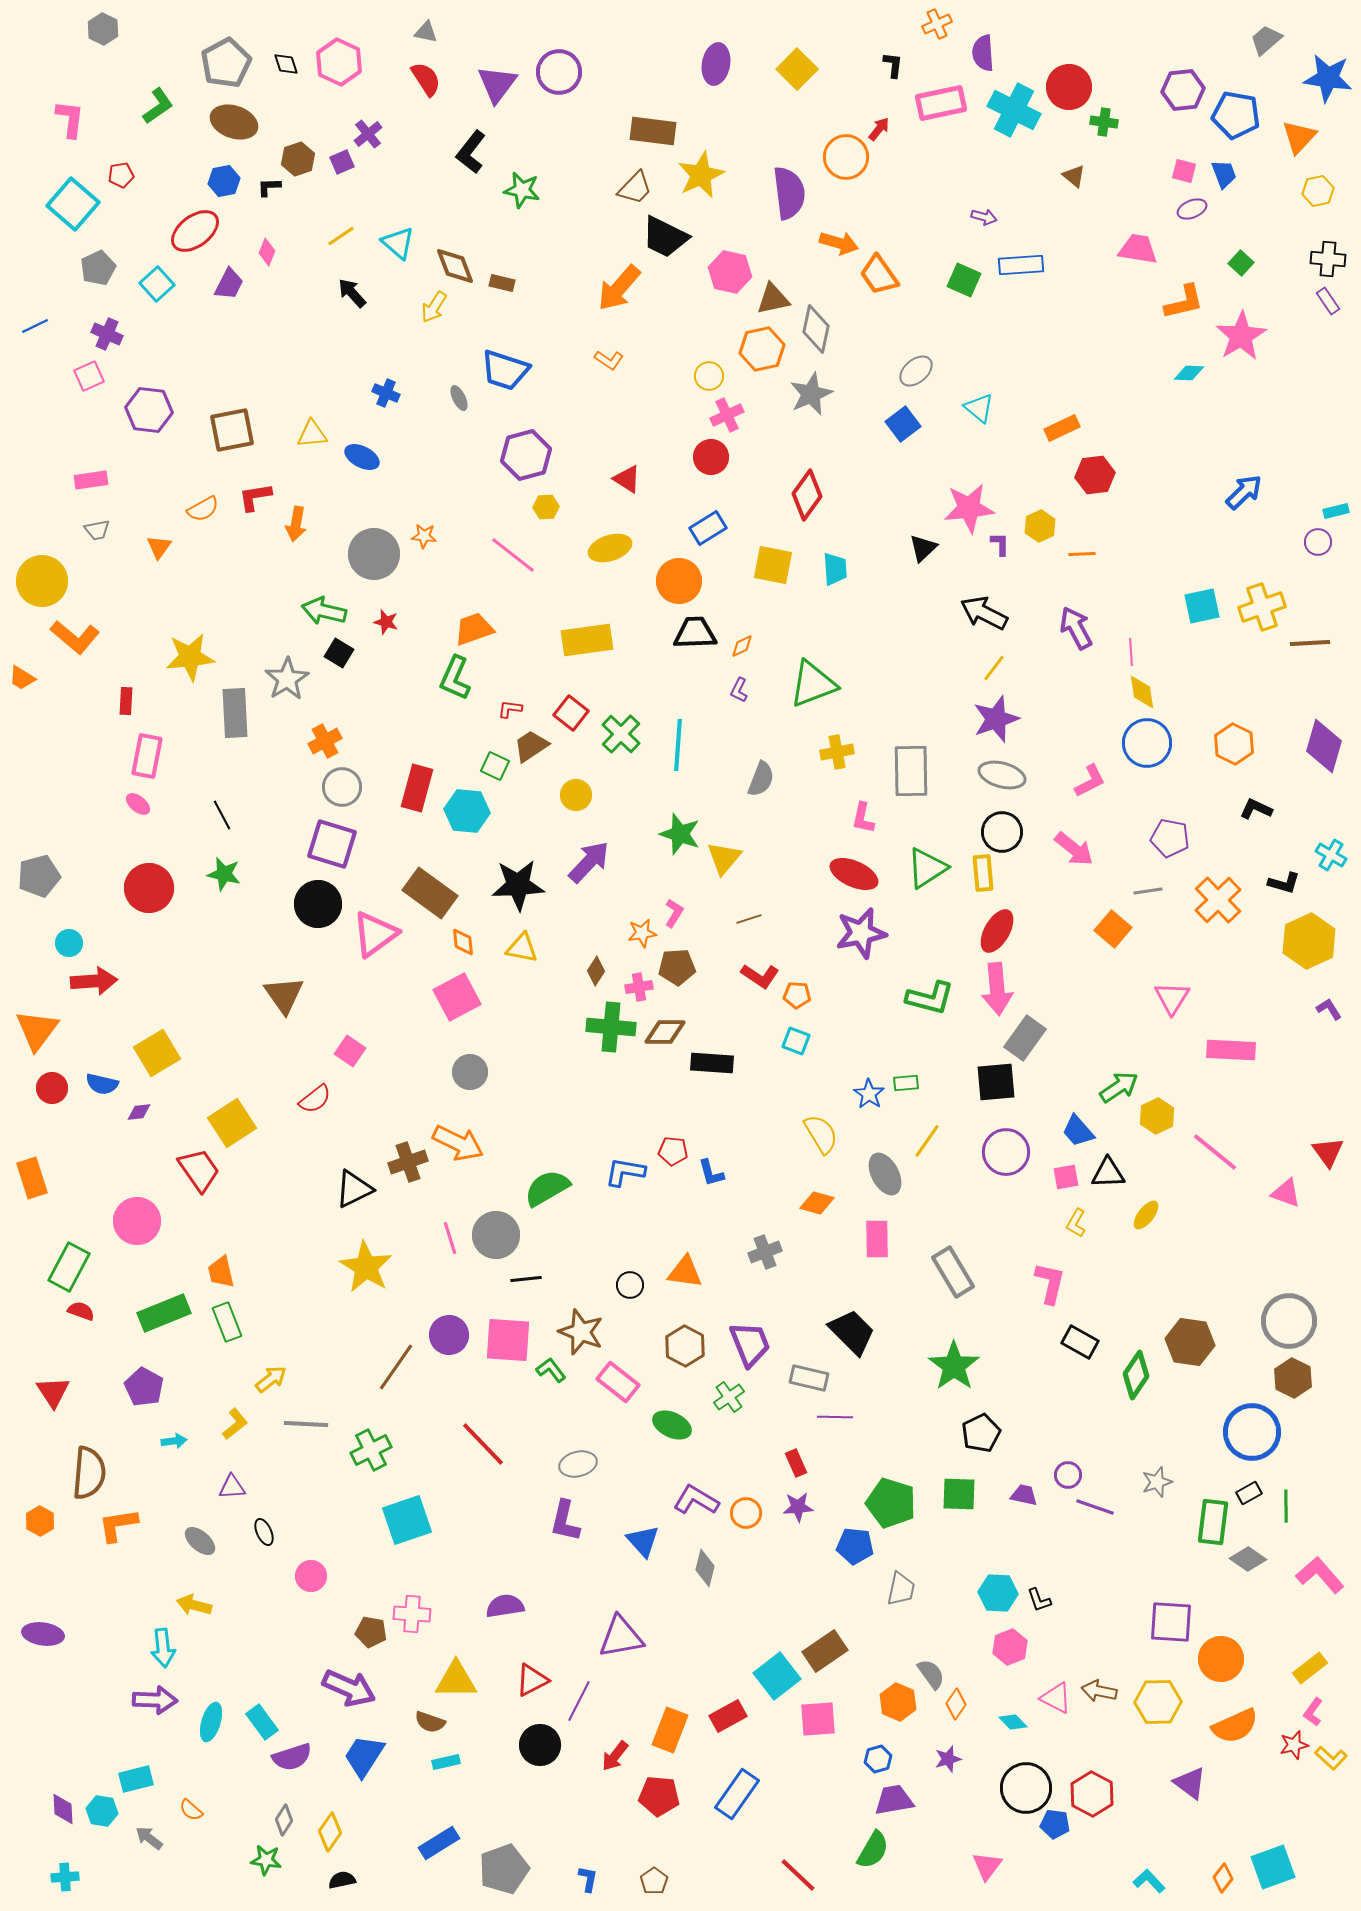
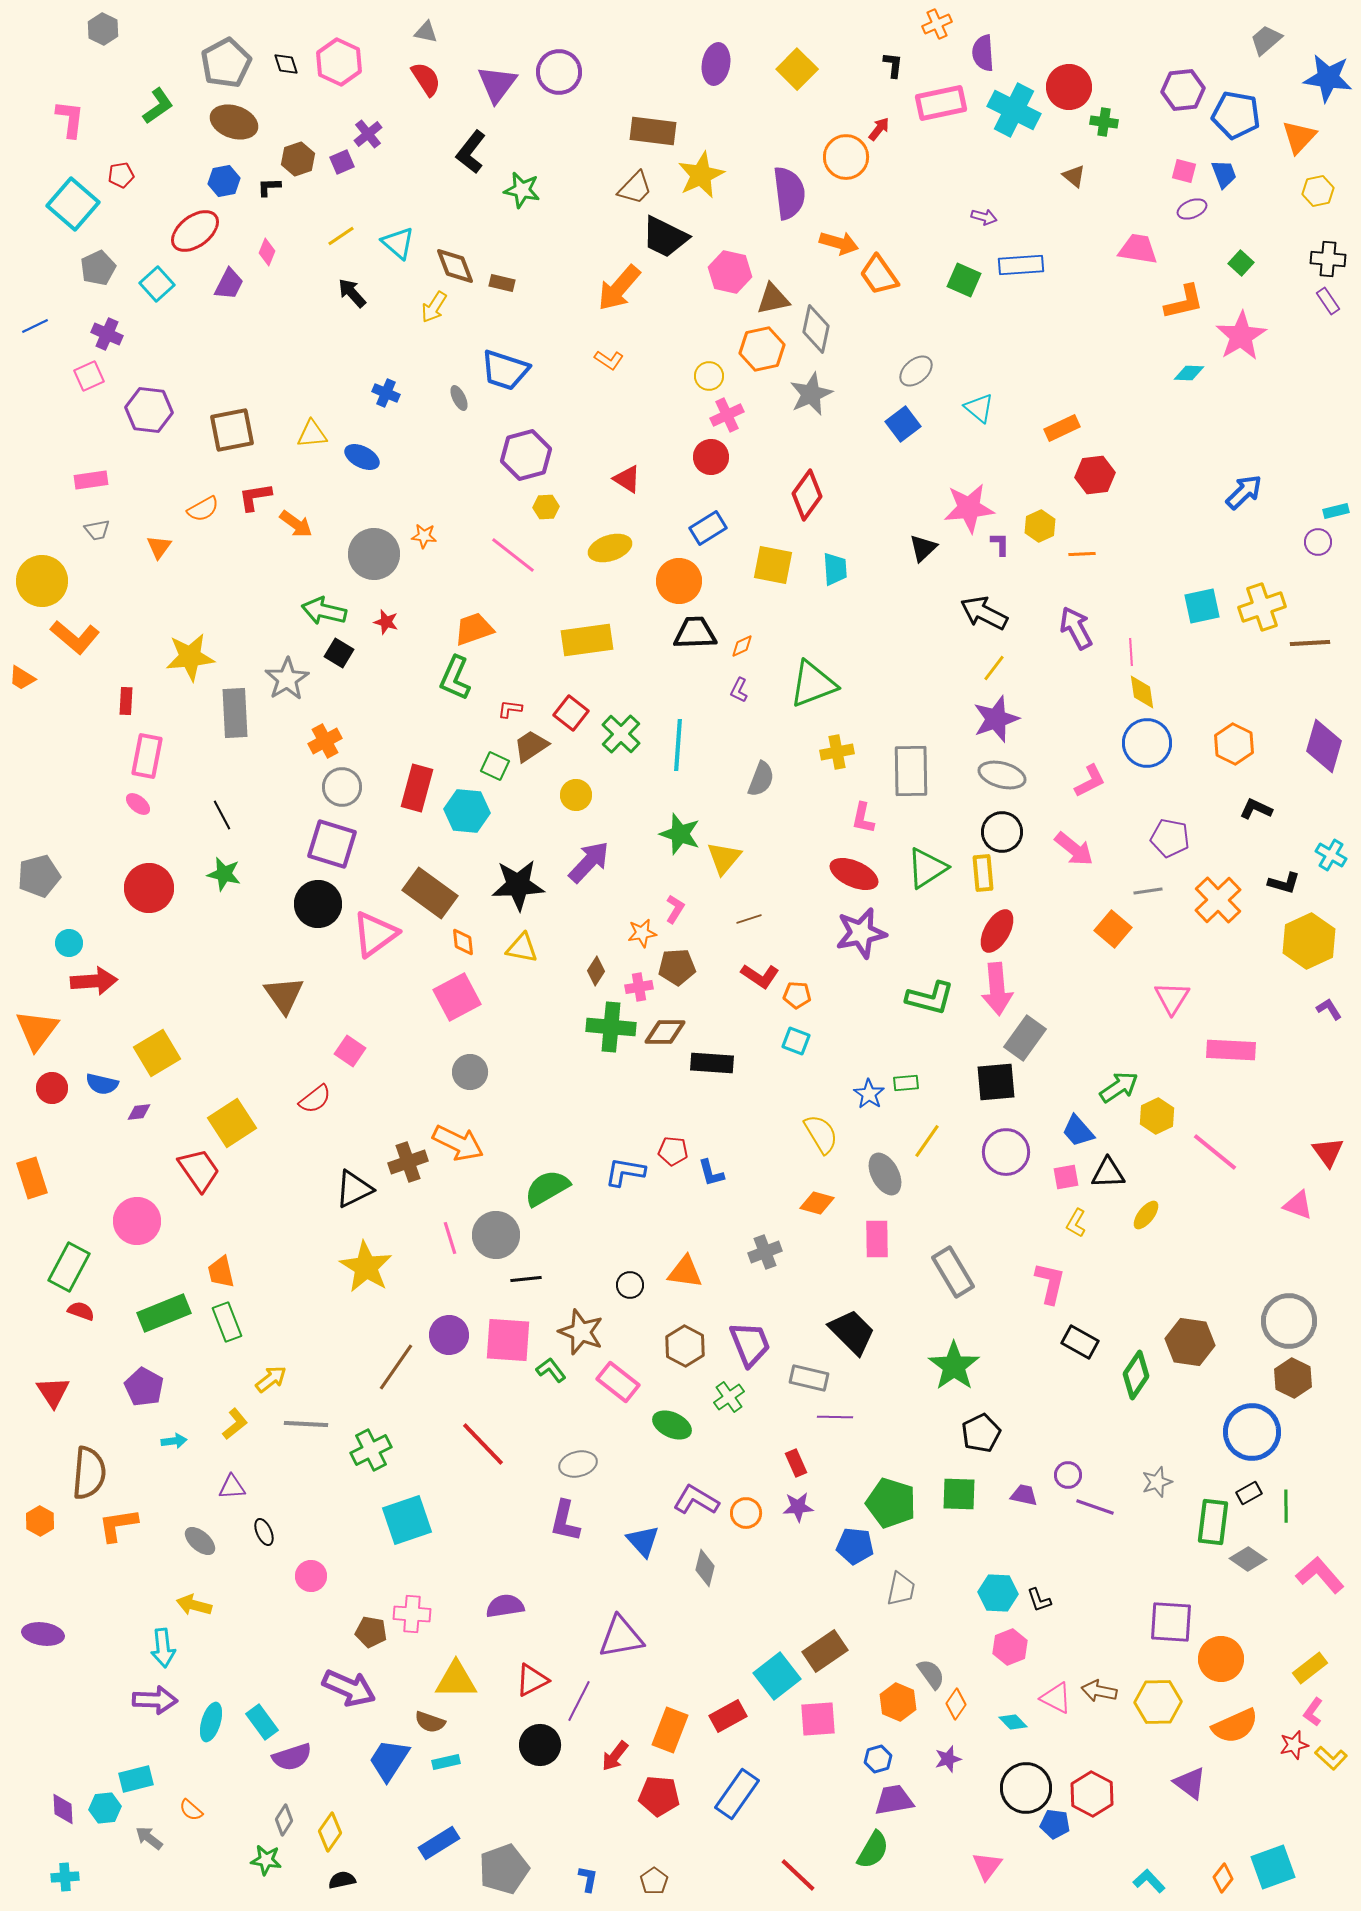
orange arrow at (296, 524): rotated 64 degrees counterclockwise
pink L-shape at (674, 913): moved 1 px right, 4 px up
pink triangle at (1286, 1193): moved 12 px right, 12 px down
blue trapezoid at (364, 1756): moved 25 px right, 4 px down
cyan hexagon at (102, 1811): moved 3 px right, 3 px up; rotated 16 degrees counterclockwise
